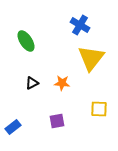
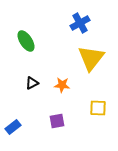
blue cross: moved 2 px up; rotated 30 degrees clockwise
orange star: moved 2 px down
yellow square: moved 1 px left, 1 px up
